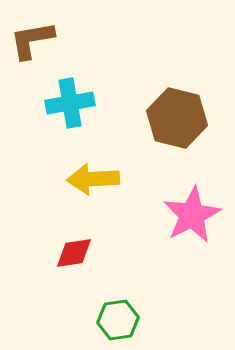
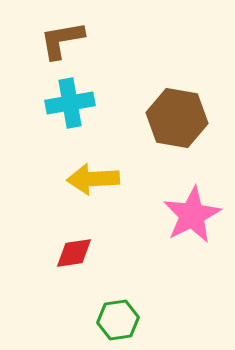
brown L-shape: moved 30 px right
brown hexagon: rotated 4 degrees counterclockwise
